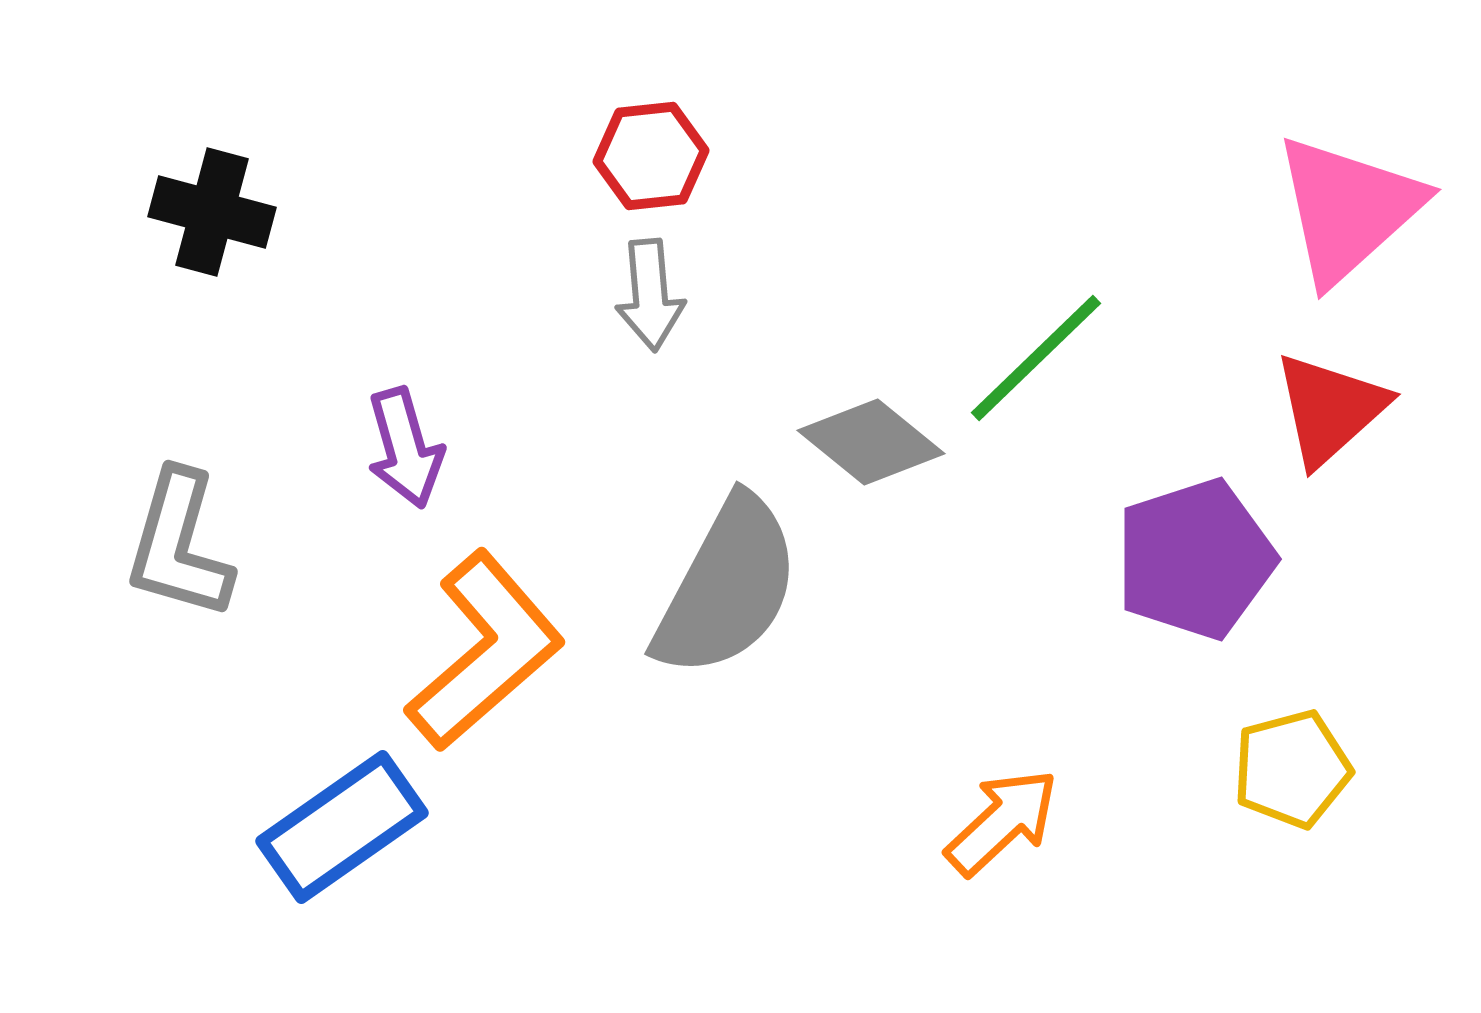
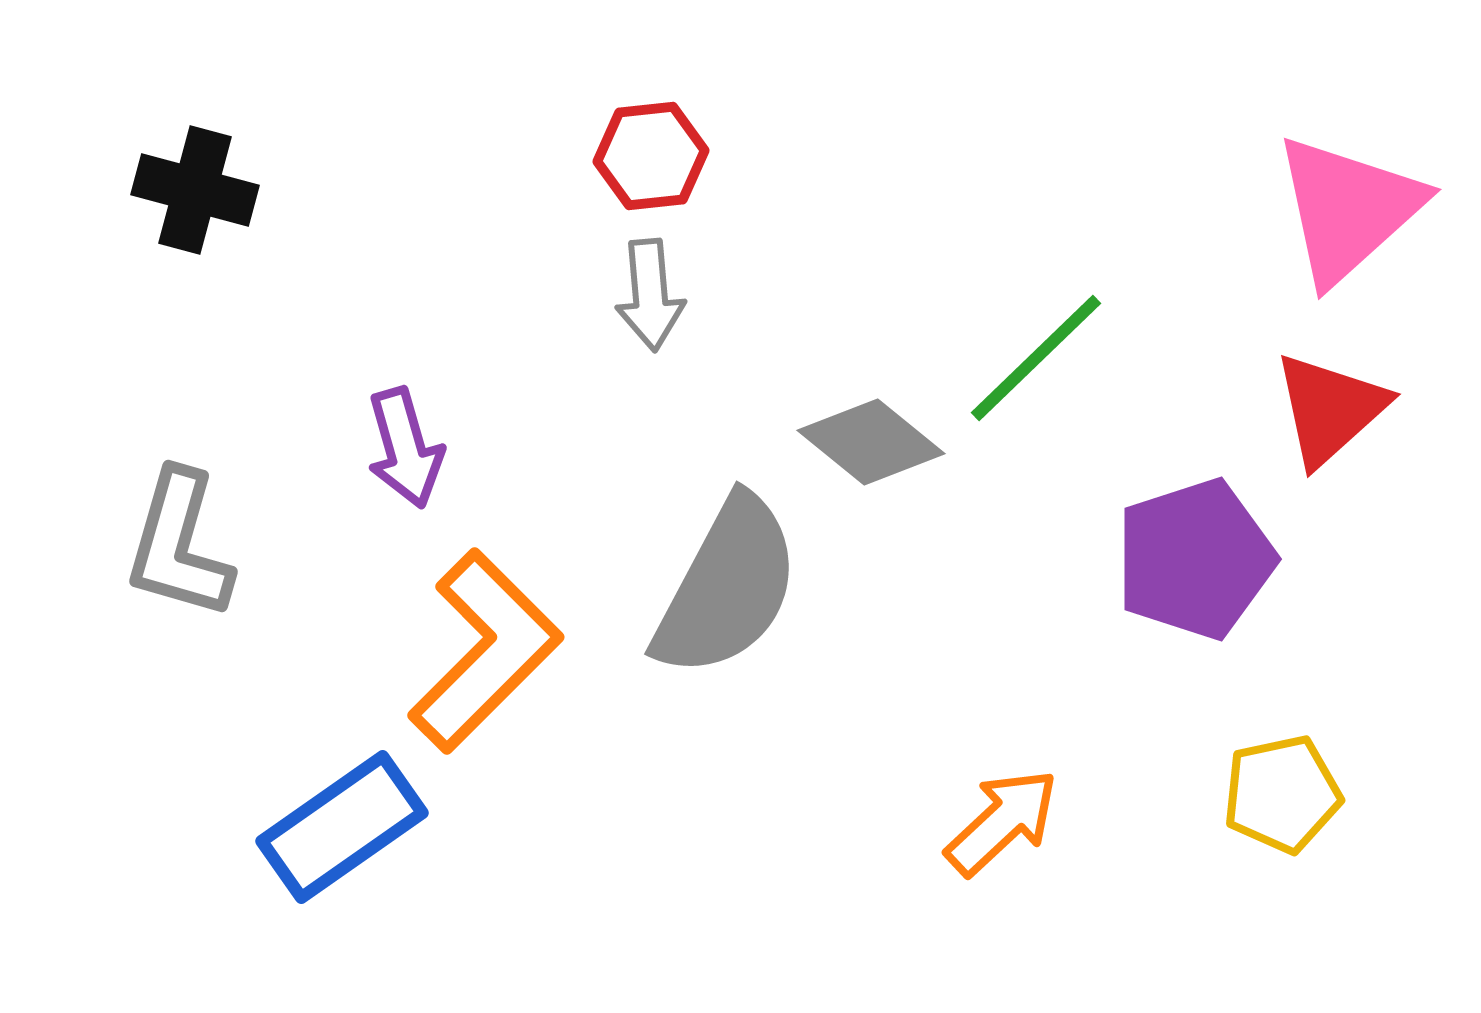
black cross: moved 17 px left, 22 px up
orange L-shape: rotated 4 degrees counterclockwise
yellow pentagon: moved 10 px left, 25 px down; rotated 3 degrees clockwise
